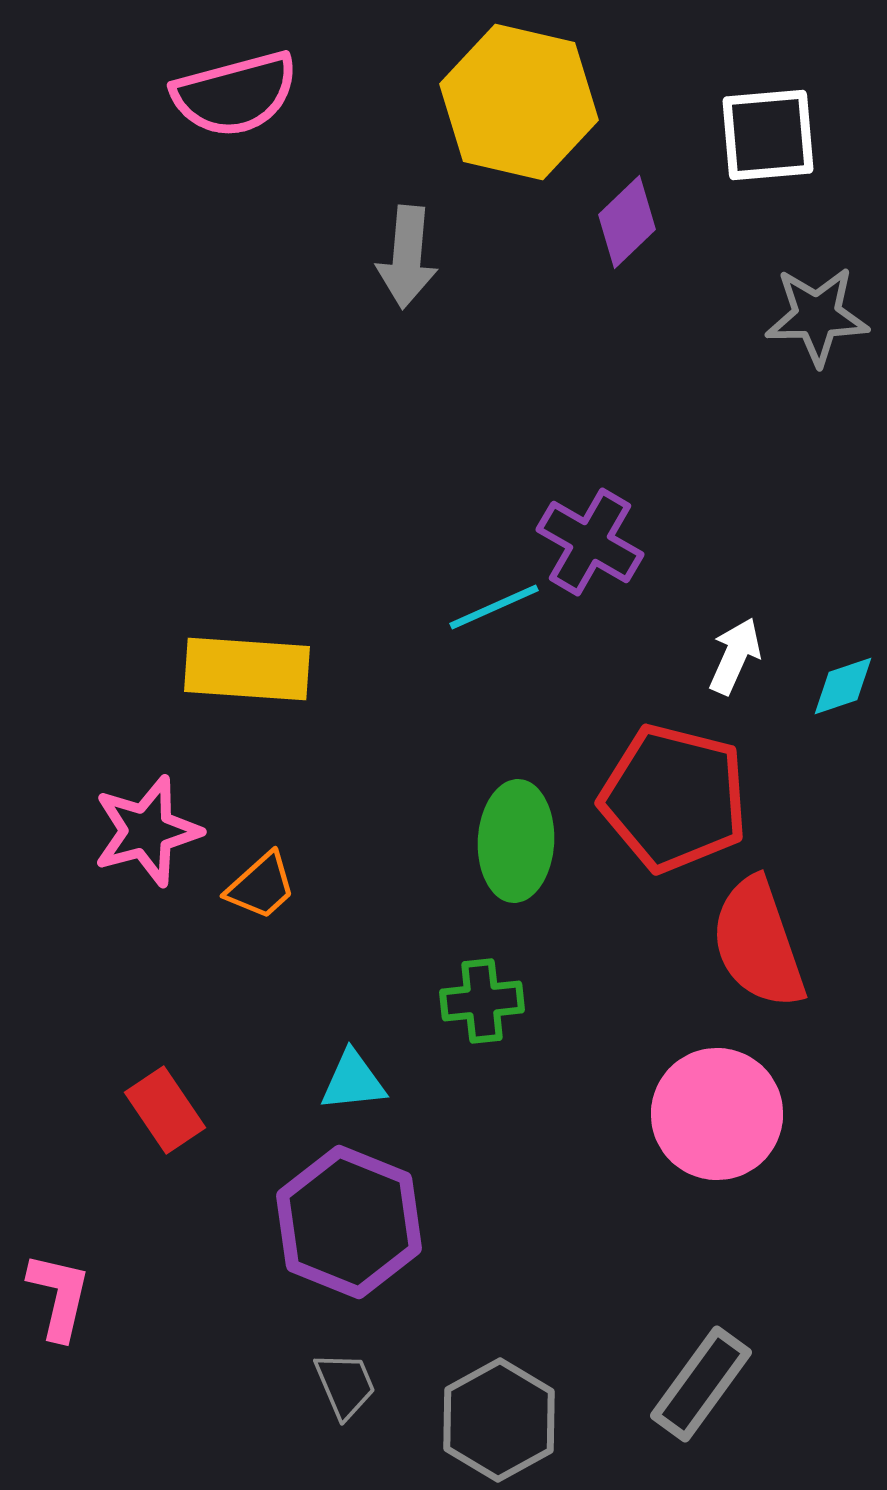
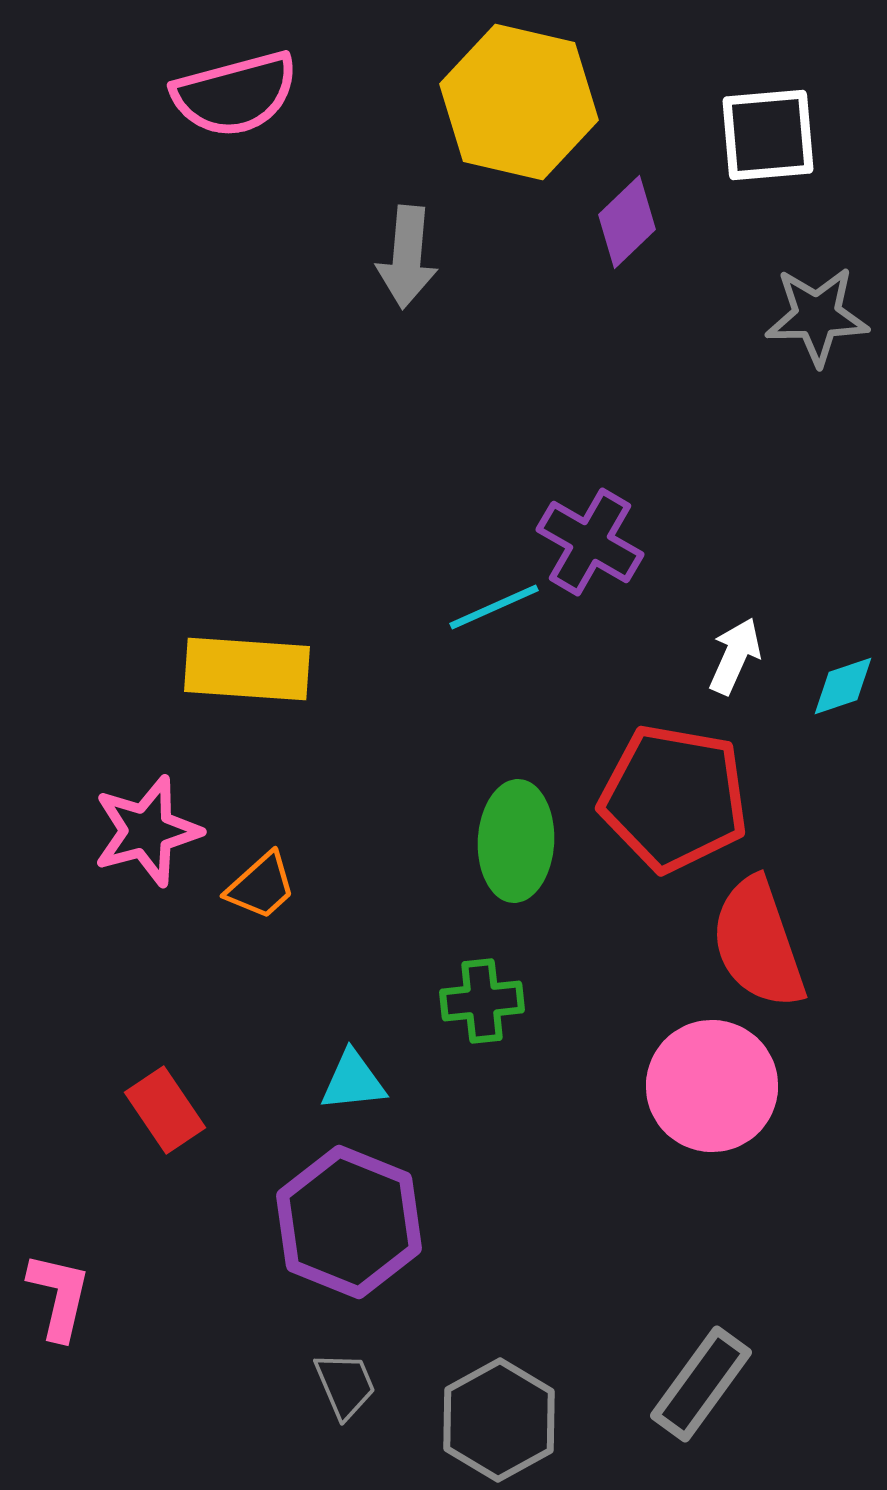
red pentagon: rotated 4 degrees counterclockwise
pink circle: moved 5 px left, 28 px up
